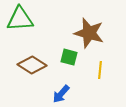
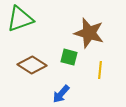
green triangle: rotated 16 degrees counterclockwise
